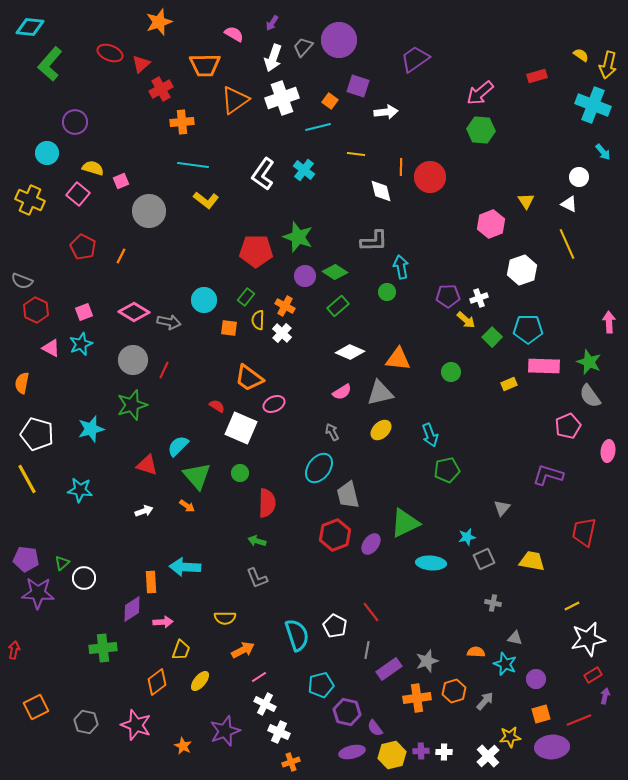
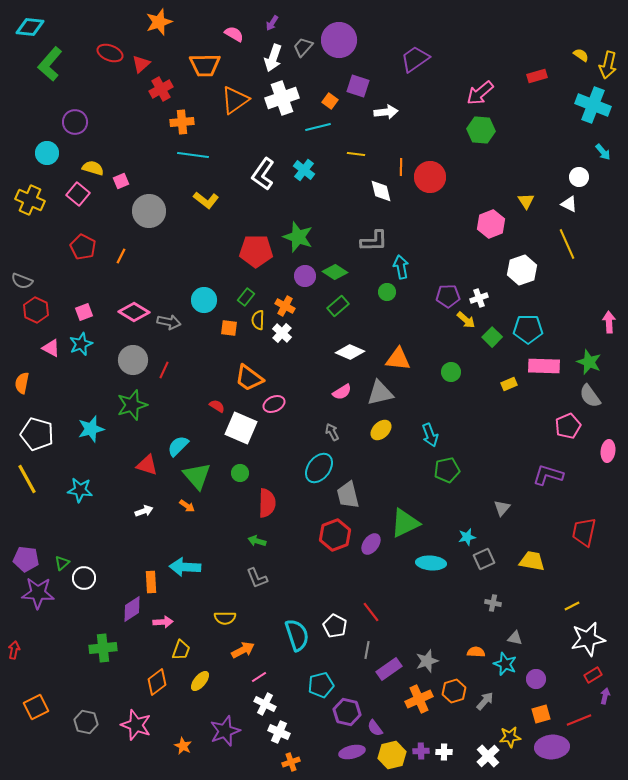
cyan line at (193, 165): moved 10 px up
orange cross at (417, 698): moved 2 px right, 1 px down; rotated 16 degrees counterclockwise
